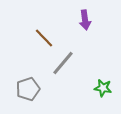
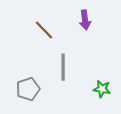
brown line: moved 8 px up
gray line: moved 4 px down; rotated 40 degrees counterclockwise
green star: moved 1 px left, 1 px down
